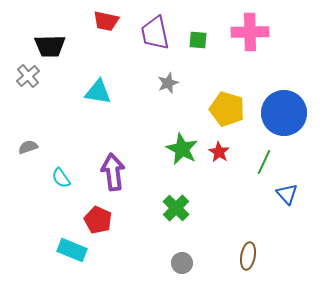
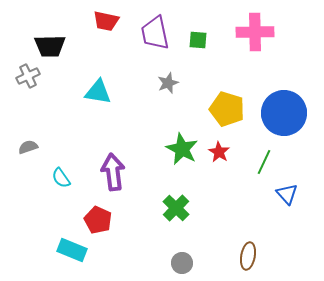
pink cross: moved 5 px right
gray cross: rotated 15 degrees clockwise
